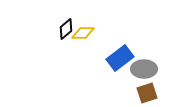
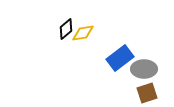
yellow diamond: rotated 10 degrees counterclockwise
